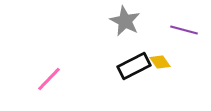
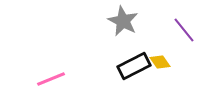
gray star: moved 2 px left
purple line: rotated 36 degrees clockwise
pink line: moved 2 px right; rotated 24 degrees clockwise
